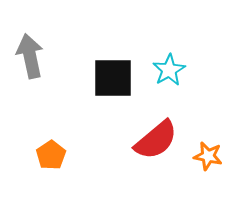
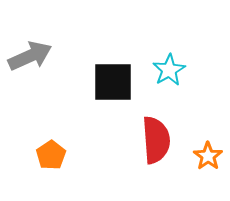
gray arrow: rotated 78 degrees clockwise
black square: moved 4 px down
red semicircle: rotated 54 degrees counterclockwise
orange star: rotated 24 degrees clockwise
